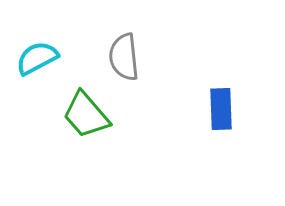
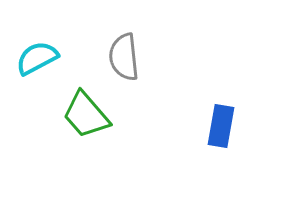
blue rectangle: moved 17 px down; rotated 12 degrees clockwise
